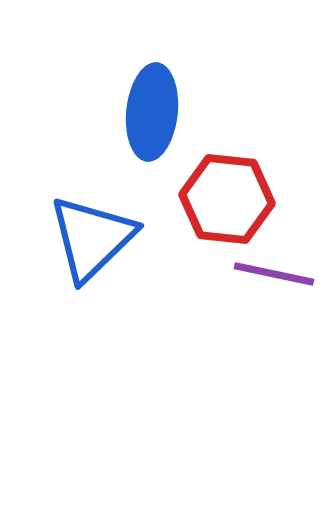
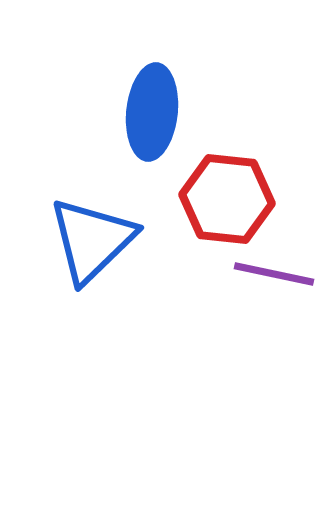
blue triangle: moved 2 px down
